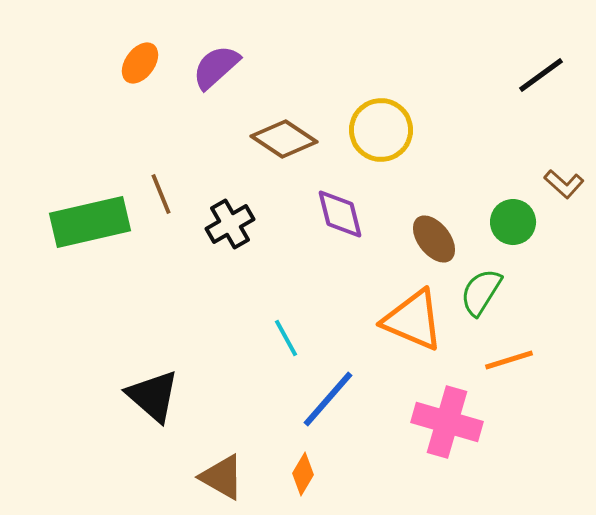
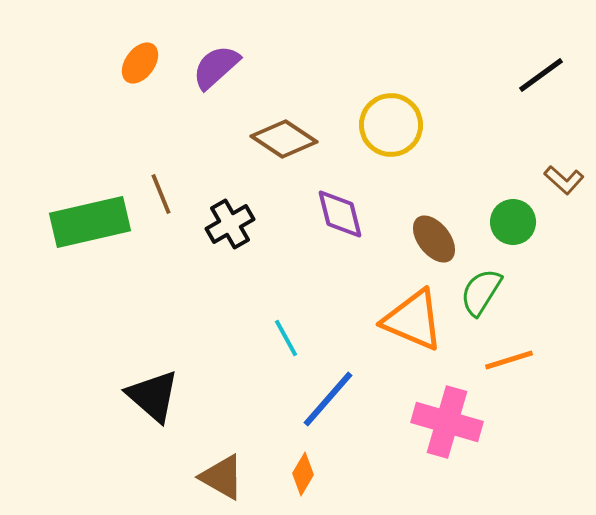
yellow circle: moved 10 px right, 5 px up
brown L-shape: moved 4 px up
